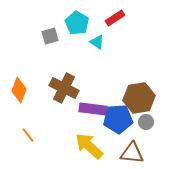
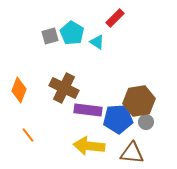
red rectangle: rotated 12 degrees counterclockwise
cyan pentagon: moved 5 px left, 10 px down
brown hexagon: moved 3 px down
purple rectangle: moved 5 px left, 1 px down
yellow arrow: rotated 36 degrees counterclockwise
